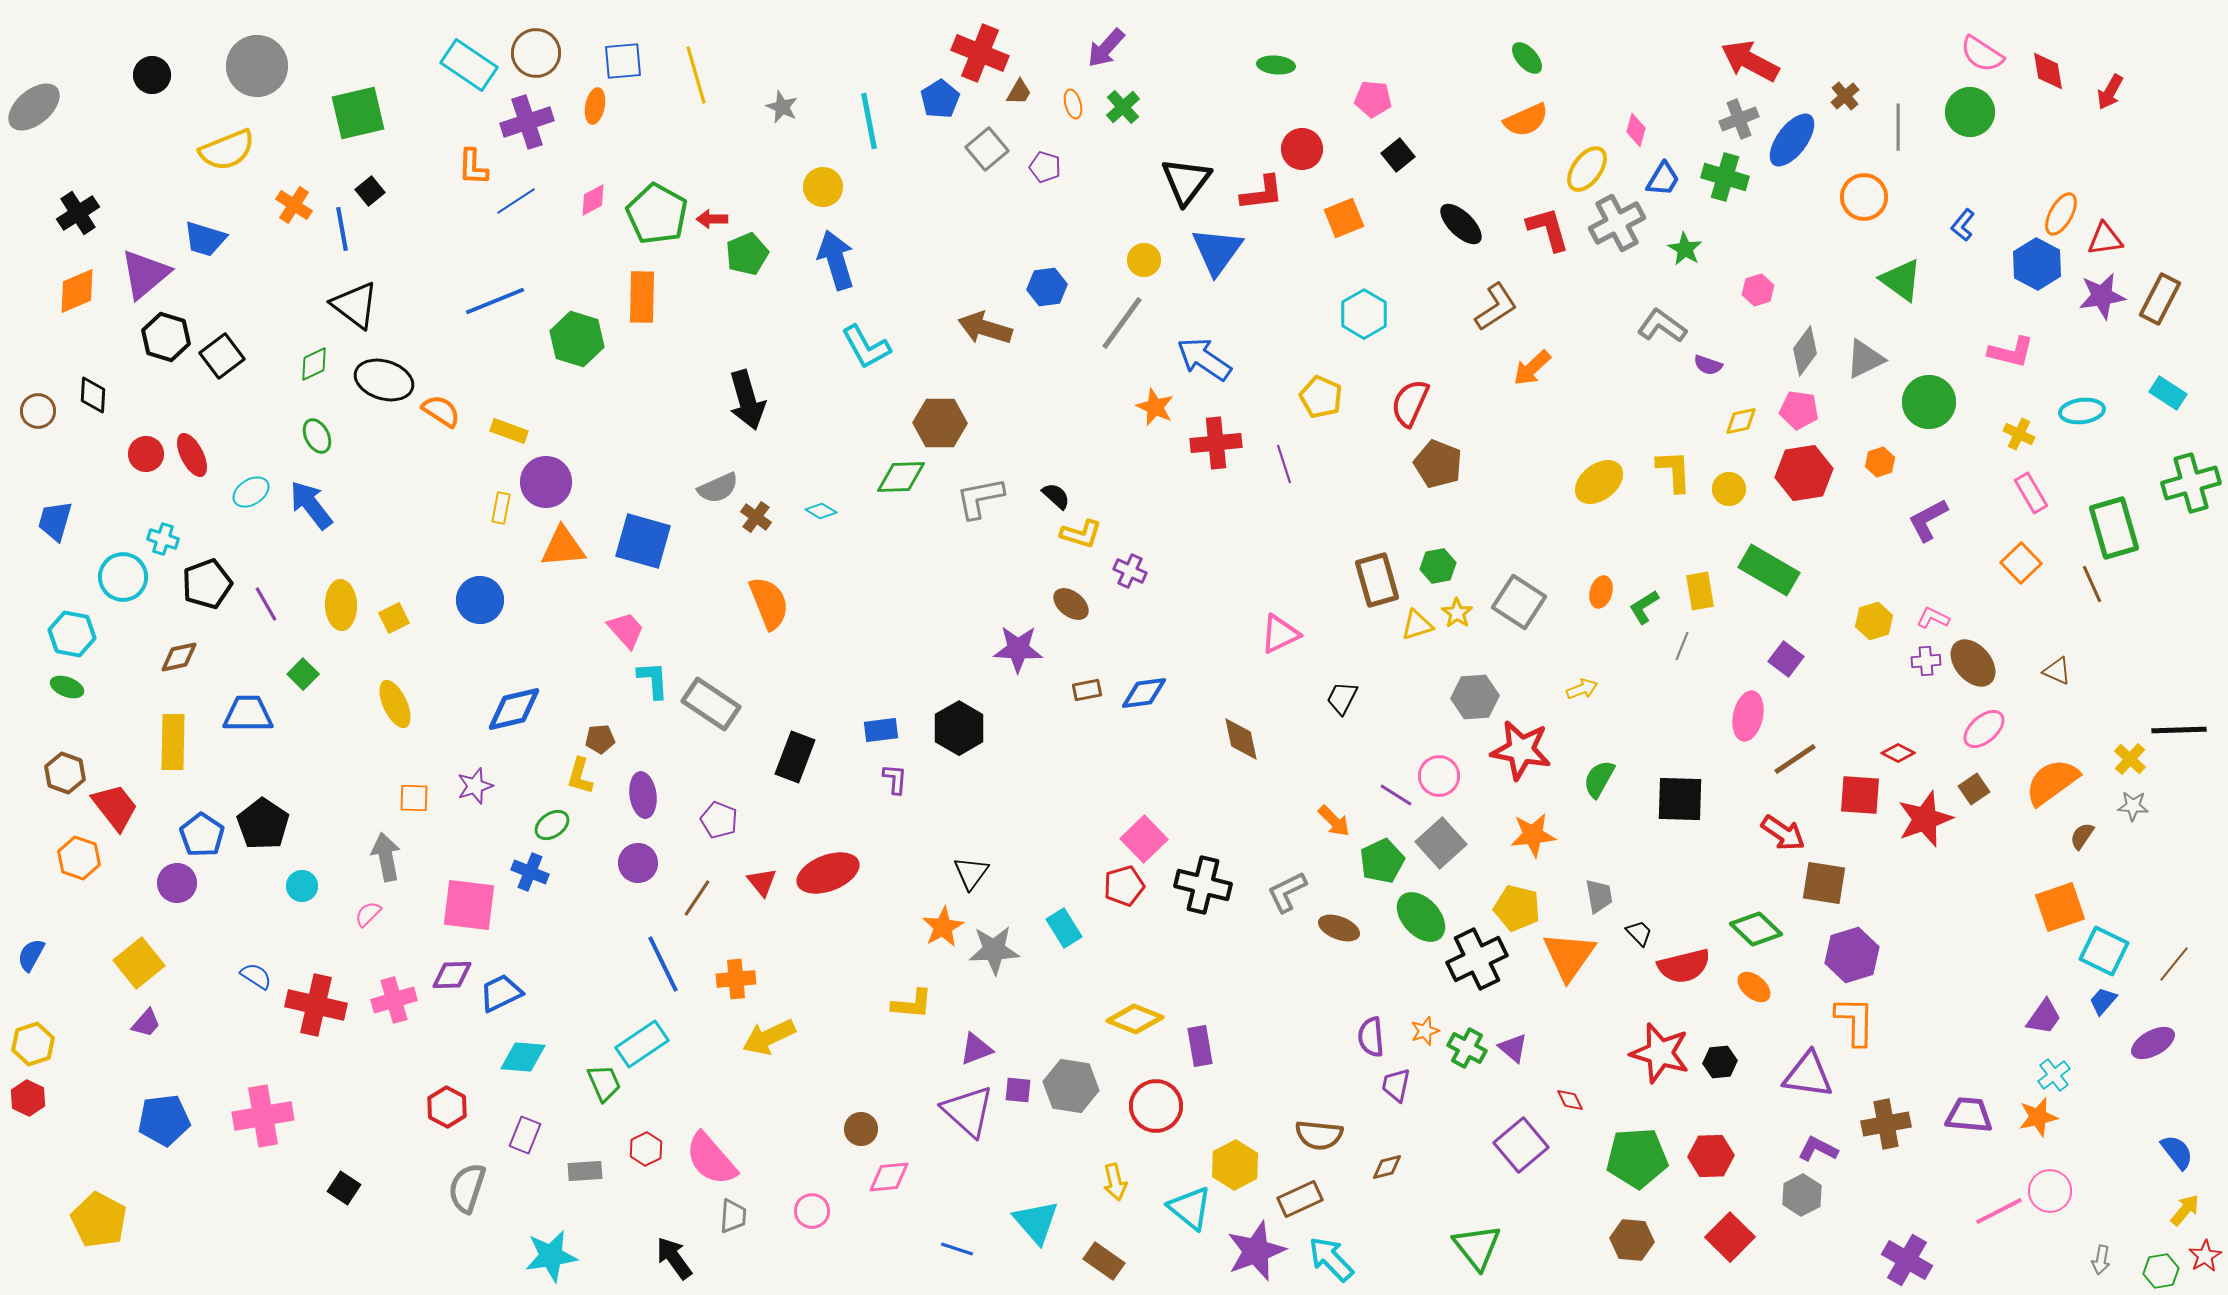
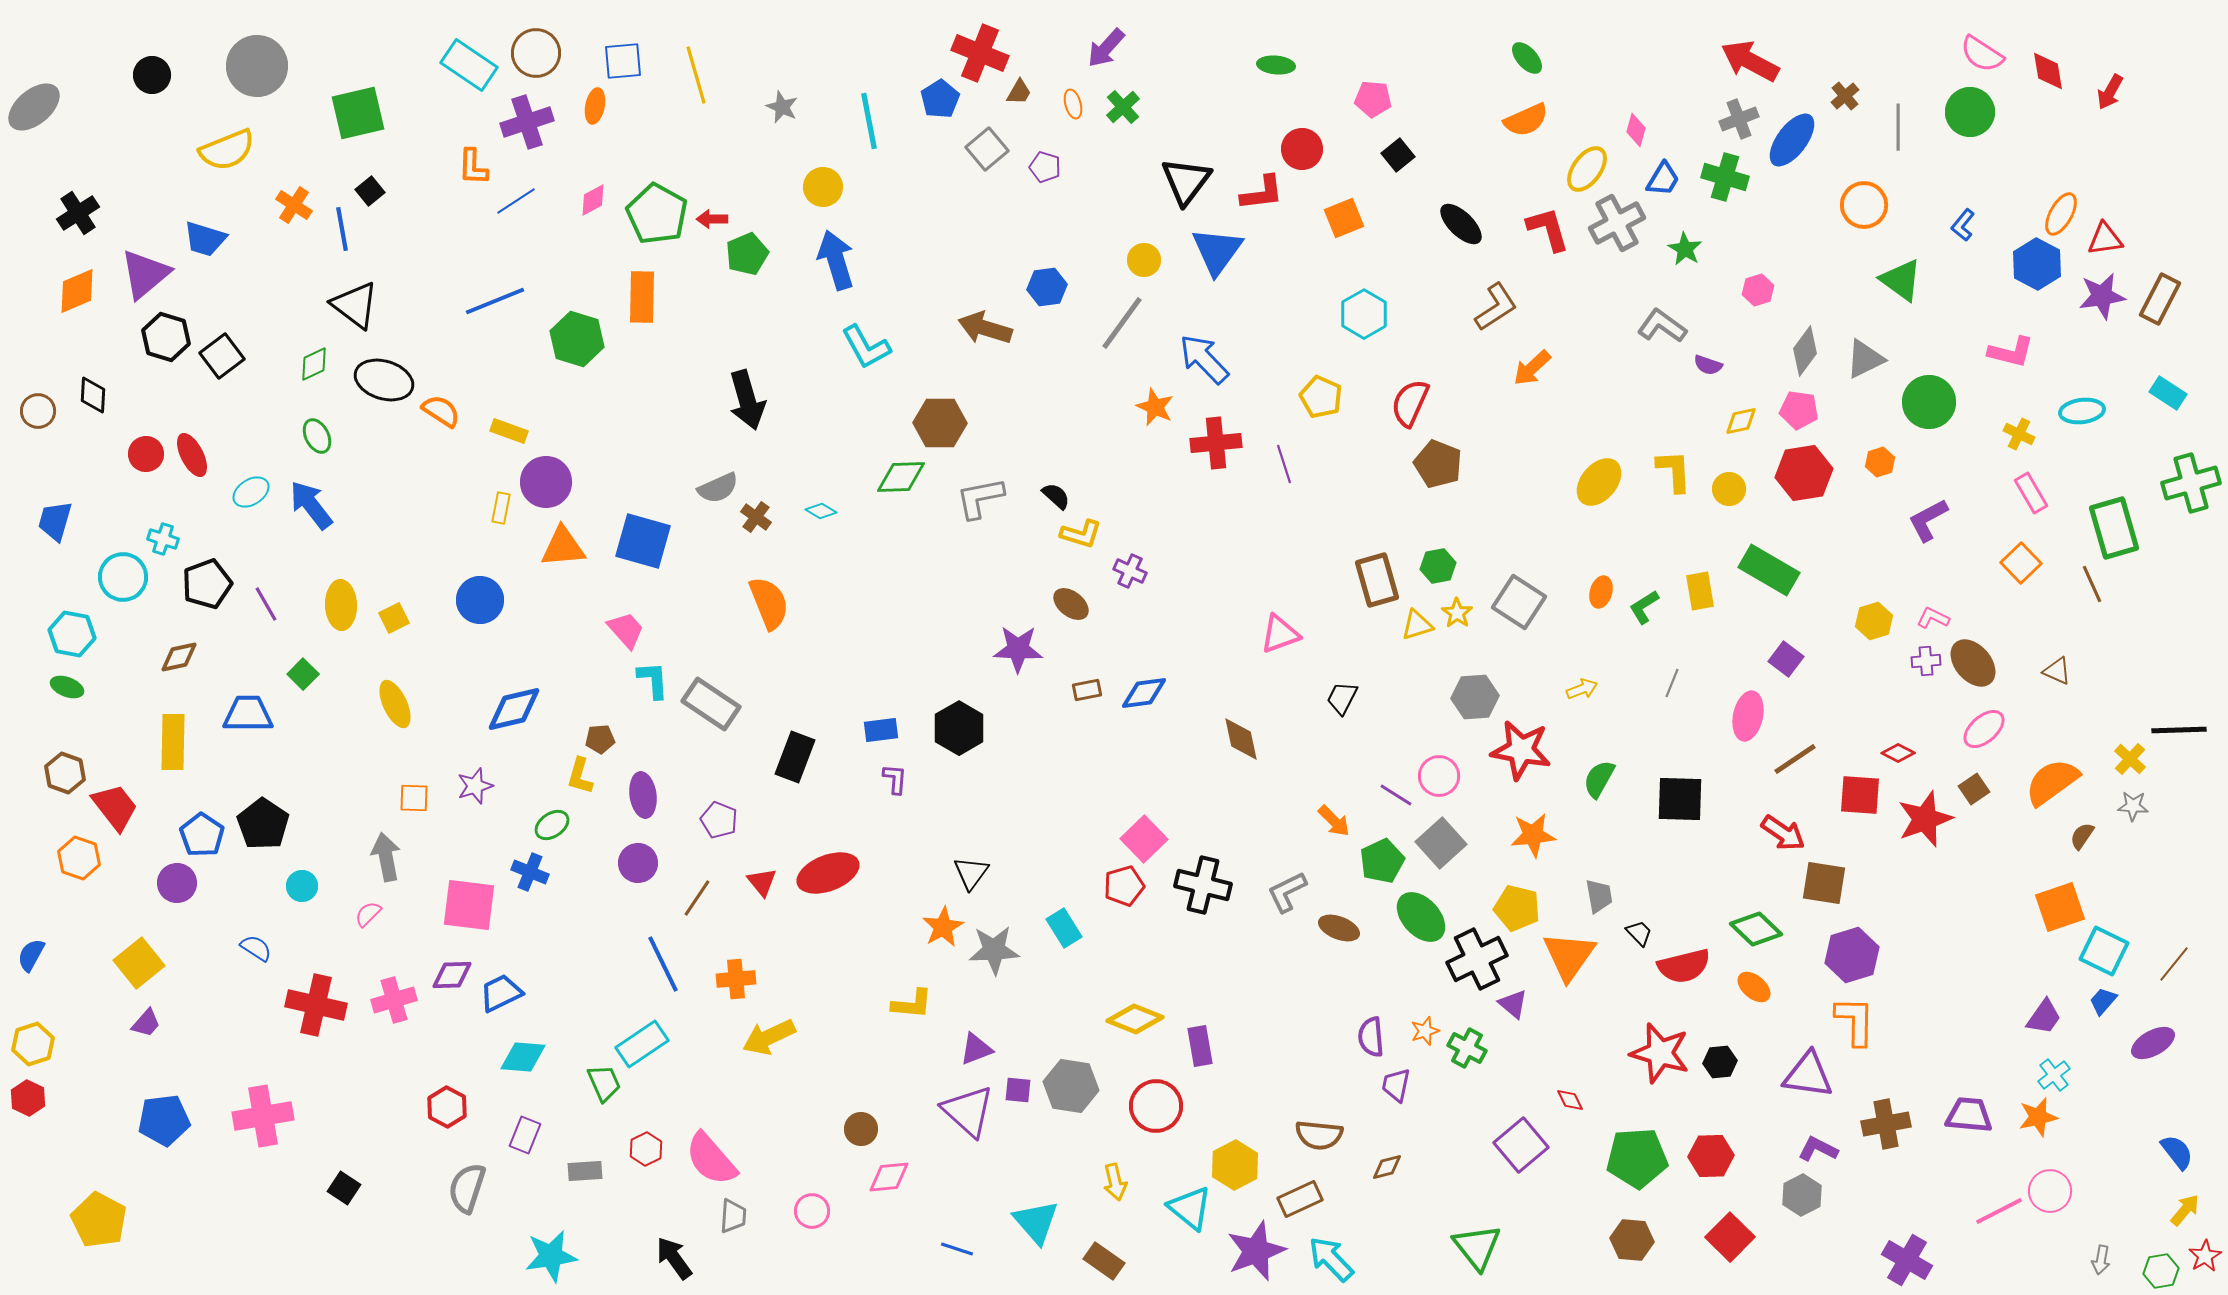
orange circle at (1864, 197): moved 8 px down
blue arrow at (1204, 359): rotated 12 degrees clockwise
yellow ellipse at (1599, 482): rotated 12 degrees counterclockwise
pink triangle at (1280, 634): rotated 6 degrees clockwise
gray line at (1682, 646): moved 10 px left, 37 px down
blue semicircle at (256, 976): moved 28 px up
purple triangle at (1513, 1048): moved 44 px up
